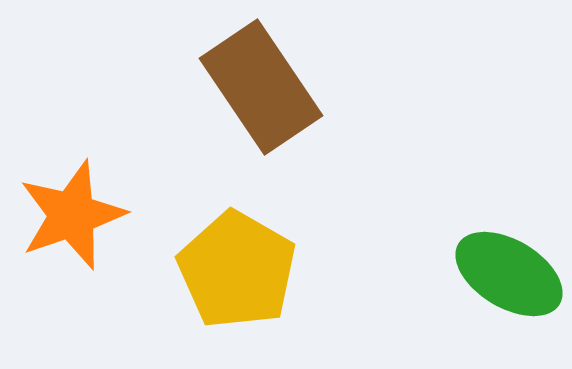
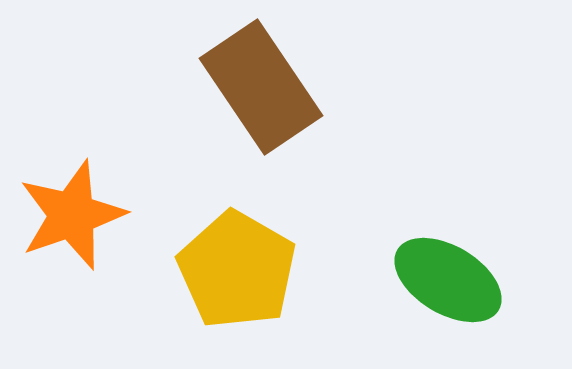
green ellipse: moved 61 px left, 6 px down
